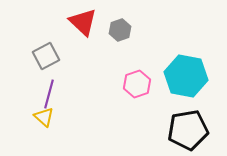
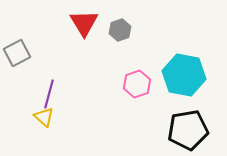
red triangle: moved 1 px right, 1 px down; rotated 16 degrees clockwise
gray square: moved 29 px left, 3 px up
cyan hexagon: moved 2 px left, 1 px up
